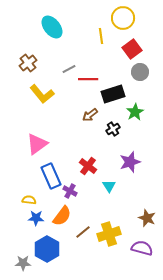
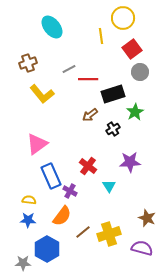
brown cross: rotated 18 degrees clockwise
purple star: rotated 15 degrees clockwise
blue star: moved 8 px left, 2 px down
